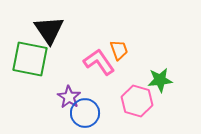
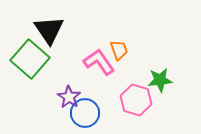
green square: rotated 30 degrees clockwise
pink hexagon: moved 1 px left, 1 px up
